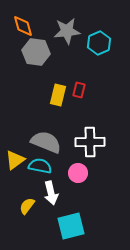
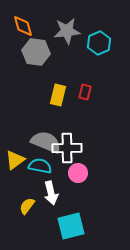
red rectangle: moved 6 px right, 2 px down
white cross: moved 23 px left, 6 px down
